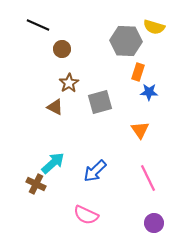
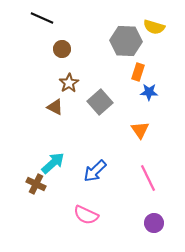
black line: moved 4 px right, 7 px up
gray square: rotated 25 degrees counterclockwise
